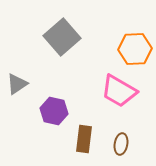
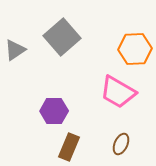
gray triangle: moved 2 px left, 34 px up
pink trapezoid: moved 1 px left, 1 px down
purple hexagon: rotated 12 degrees counterclockwise
brown rectangle: moved 15 px left, 8 px down; rotated 16 degrees clockwise
brown ellipse: rotated 15 degrees clockwise
